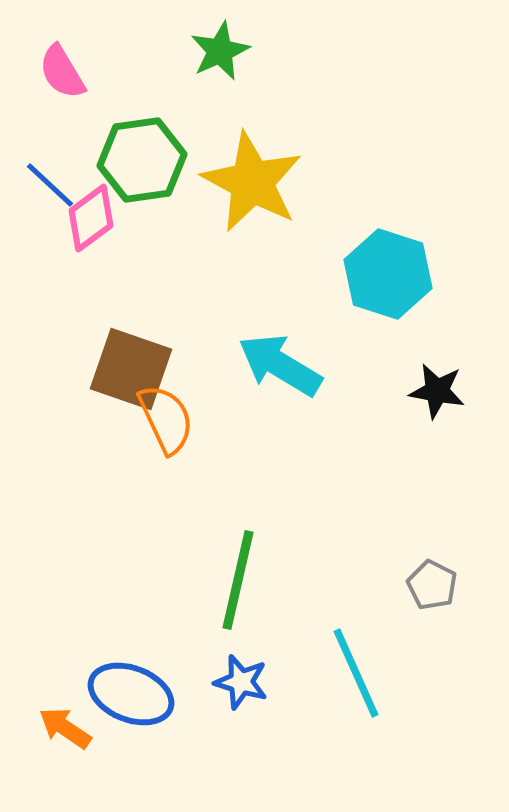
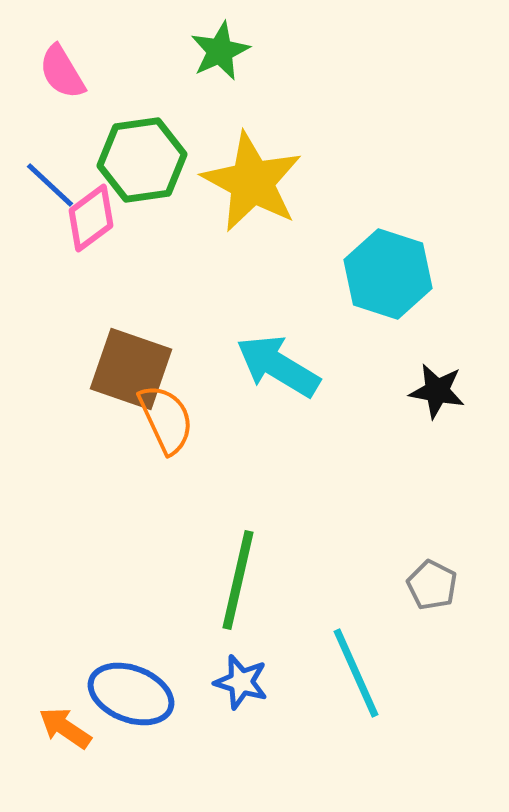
cyan arrow: moved 2 px left, 1 px down
